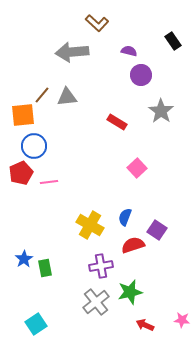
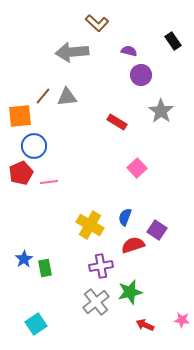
brown line: moved 1 px right, 1 px down
orange square: moved 3 px left, 1 px down
